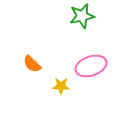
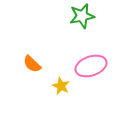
yellow star: rotated 24 degrees clockwise
